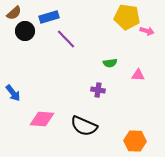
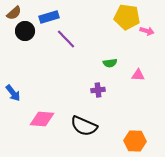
purple cross: rotated 16 degrees counterclockwise
